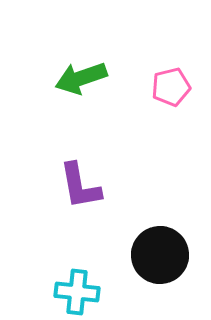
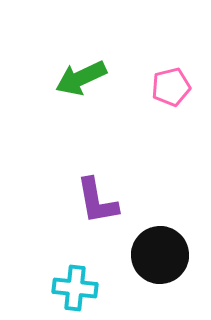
green arrow: rotated 6 degrees counterclockwise
purple L-shape: moved 17 px right, 15 px down
cyan cross: moved 2 px left, 4 px up
